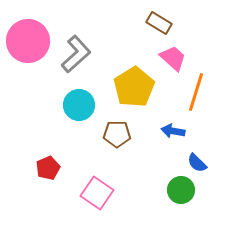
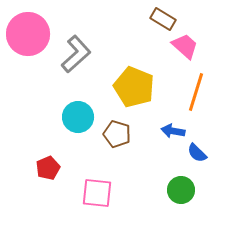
brown rectangle: moved 4 px right, 4 px up
pink circle: moved 7 px up
pink trapezoid: moved 12 px right, 12 px up
yellow pentagon: rotated 18 degrees counterclockwise
cyan circle: moved 1 px left, 12 px down
brown pentagon: rotated 16 degrees clockwise
blue semicircle: moved 10 px up
pink square: rotated 28 degrees counterclockwise
